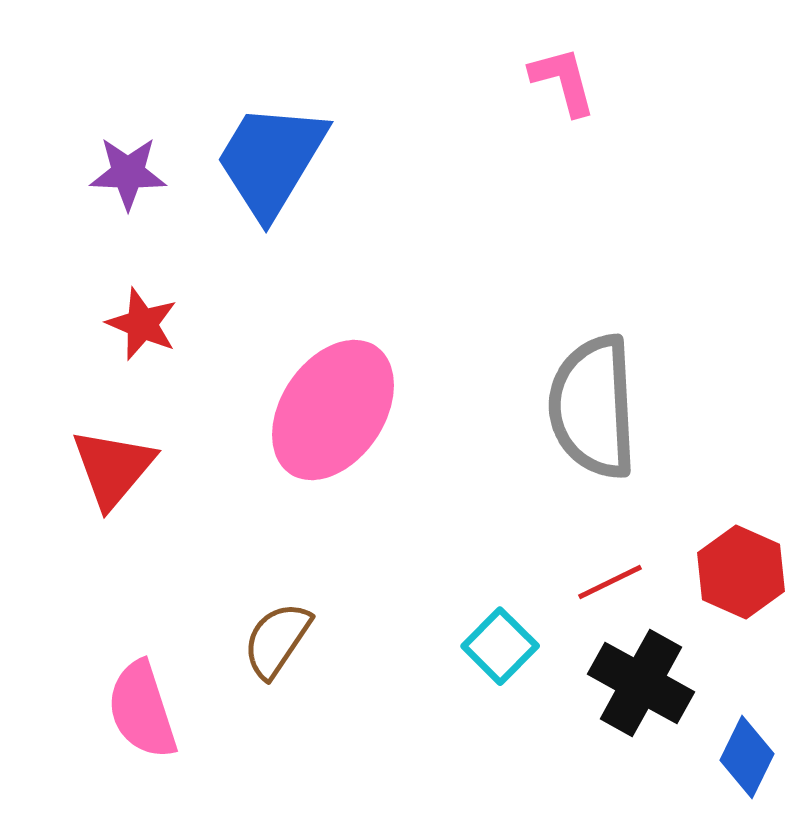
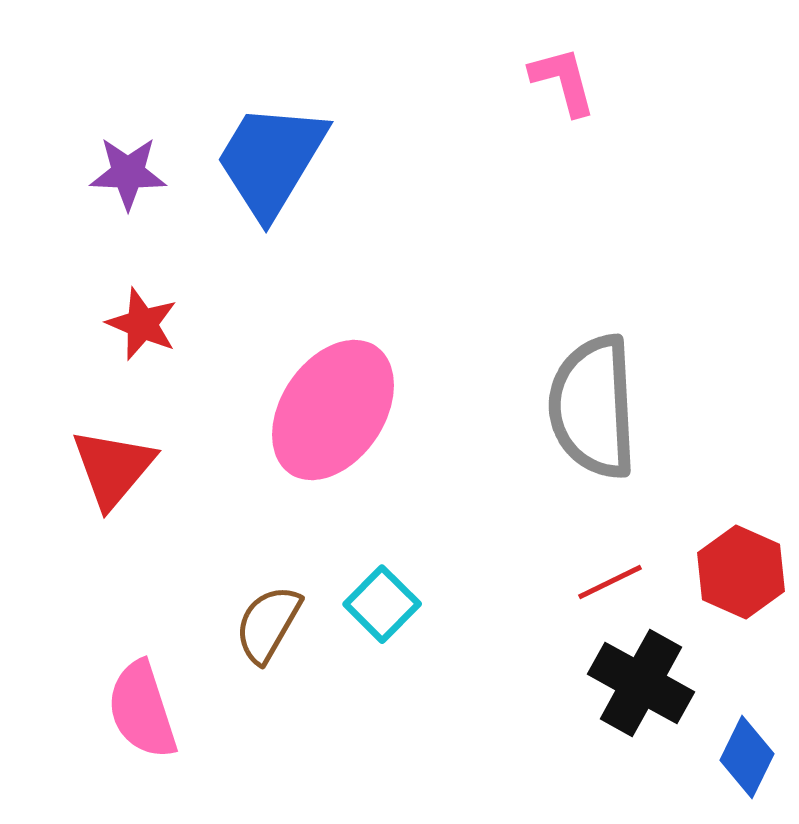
brown semicircle: moved 9 px left, 16 px up; rotated 4 degrees counterclockwise
cyan square: moved 118 px left, 42 px up
